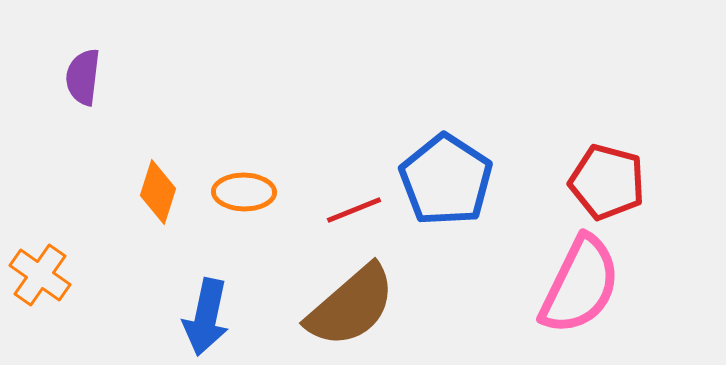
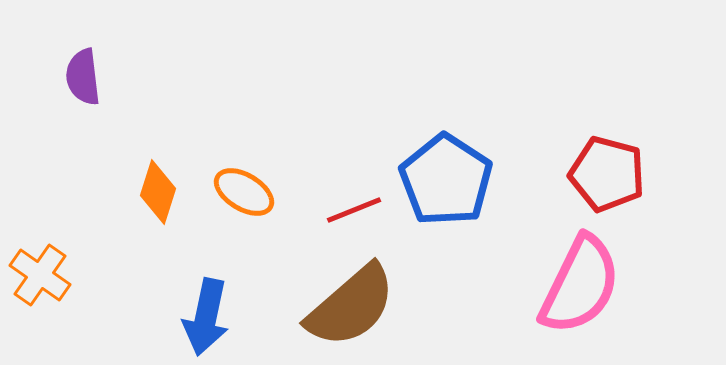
purple semicircle: rotated 14 degrees counterclockwise
red pentagon: moved 8 px up
orange ellipse: rotated 30 degrees clockwise
